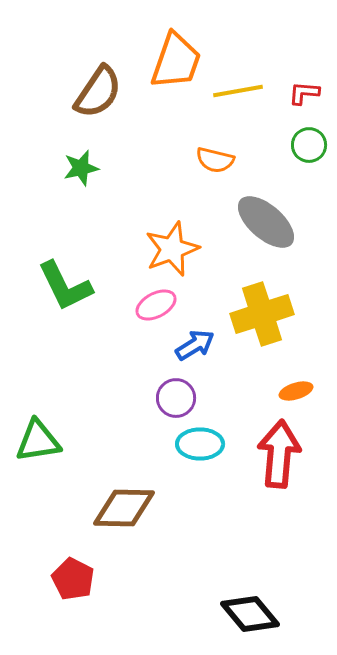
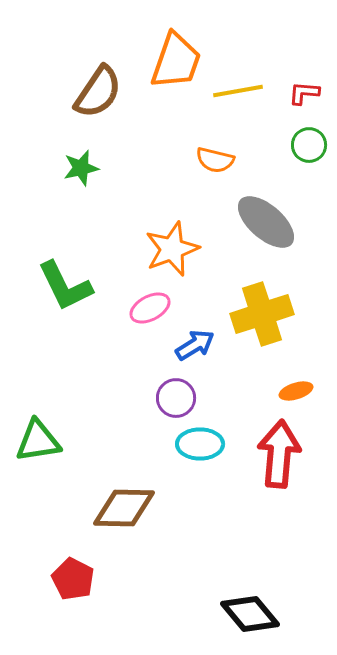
pink ellipse: moved 6 px left, 3 px down
